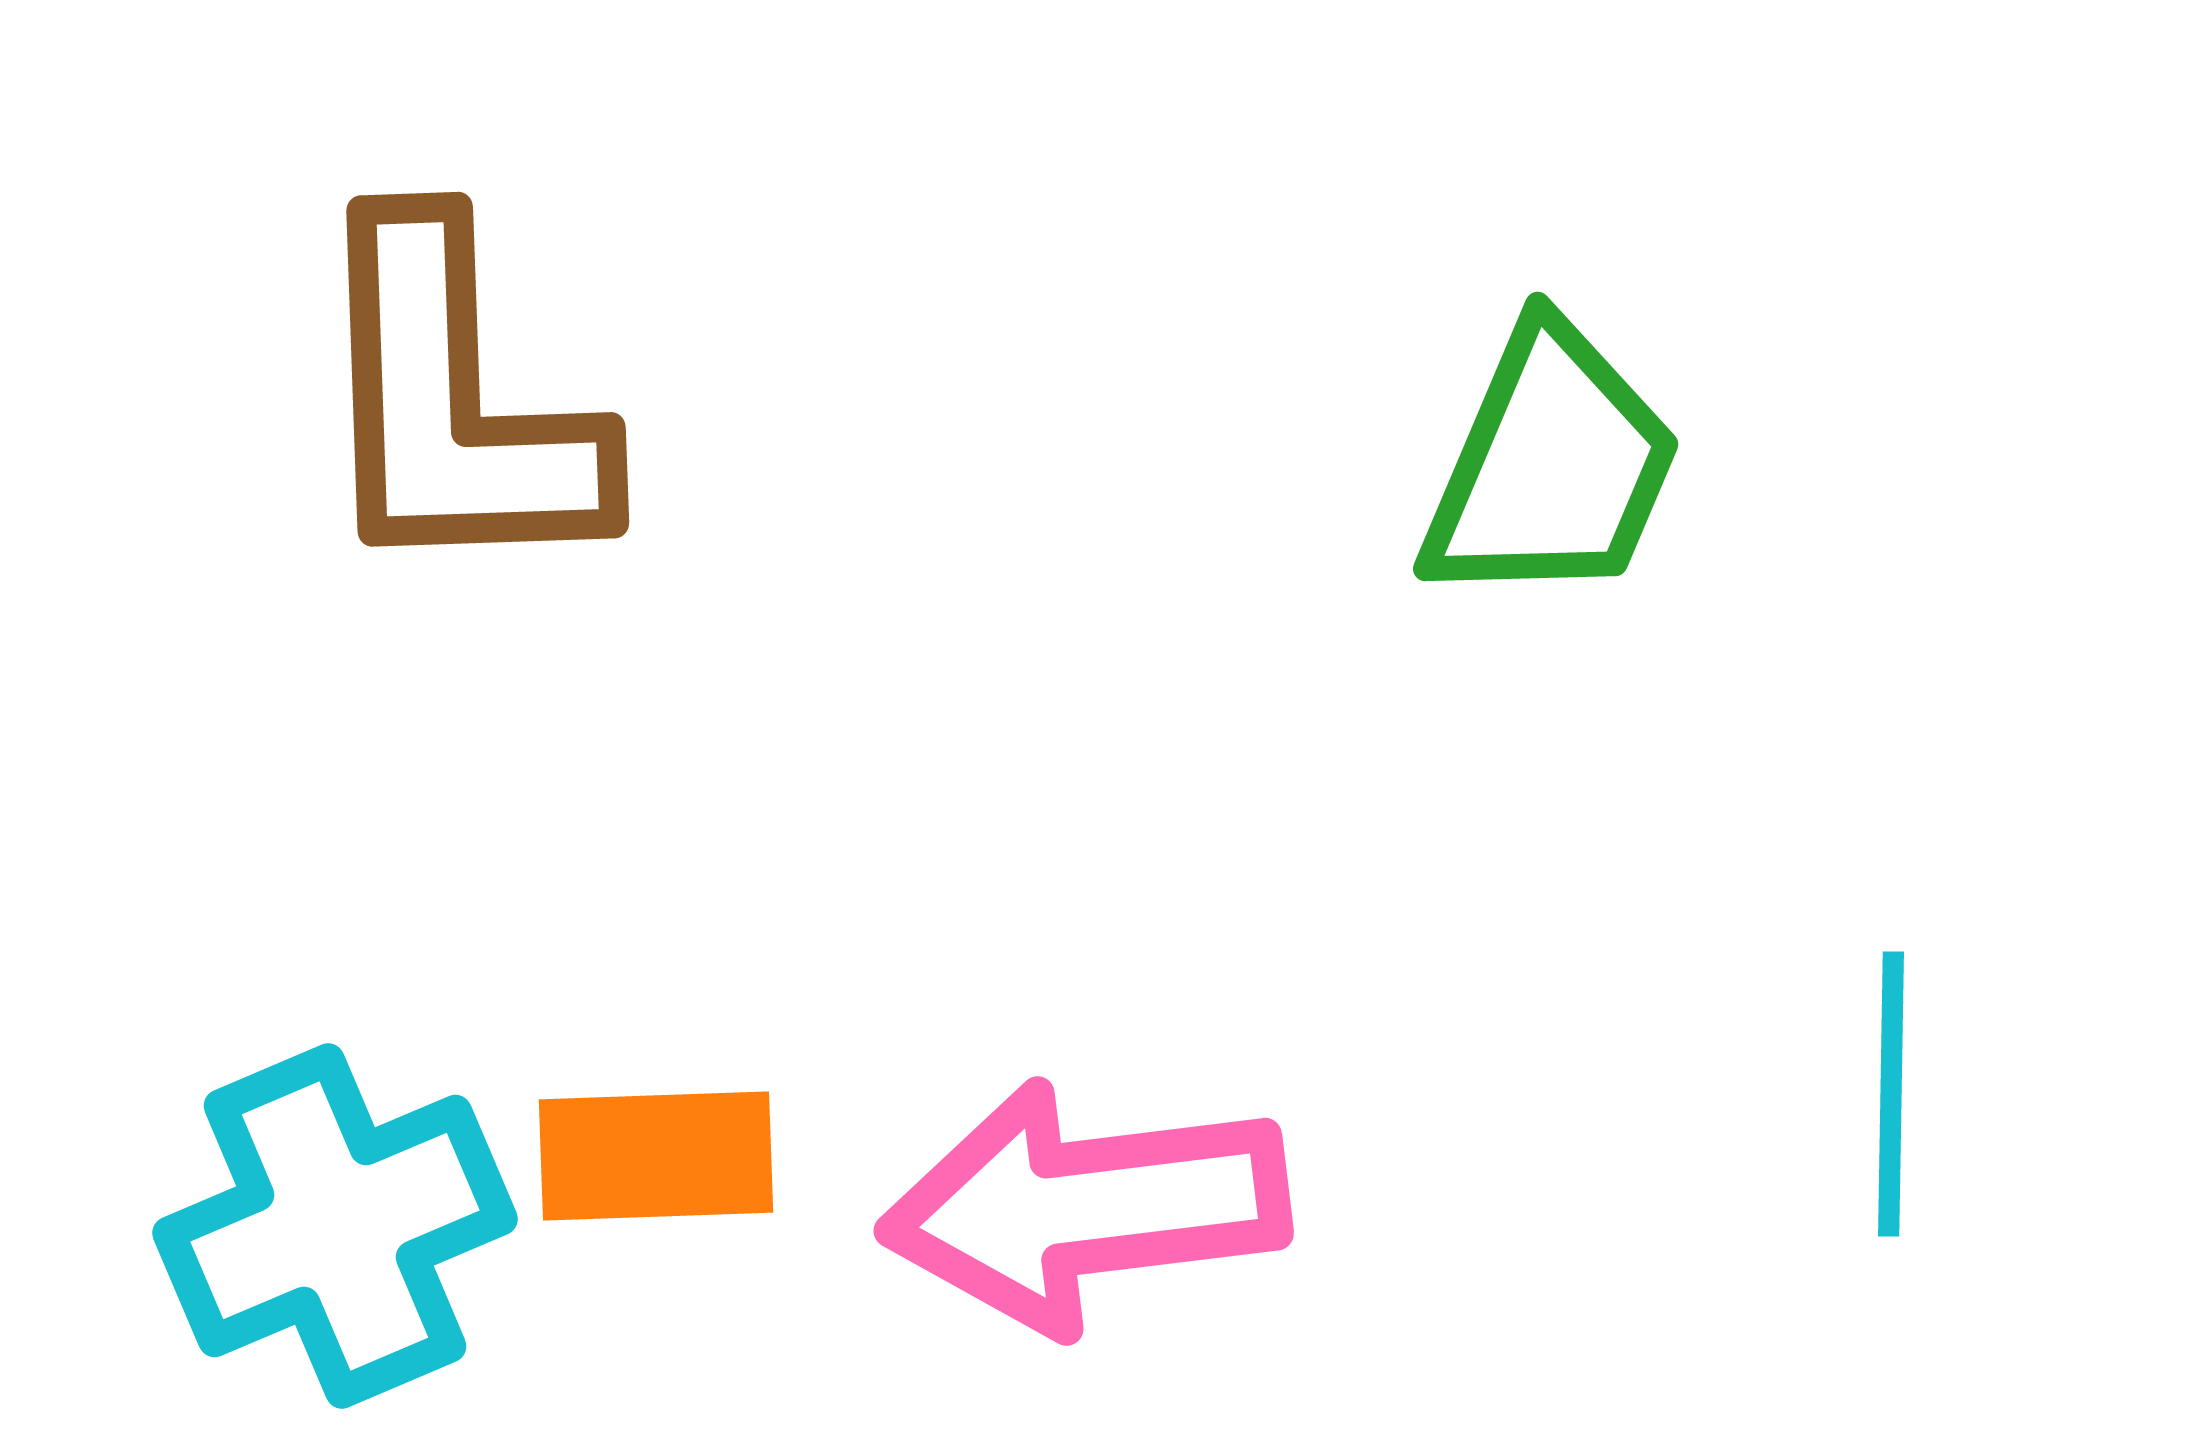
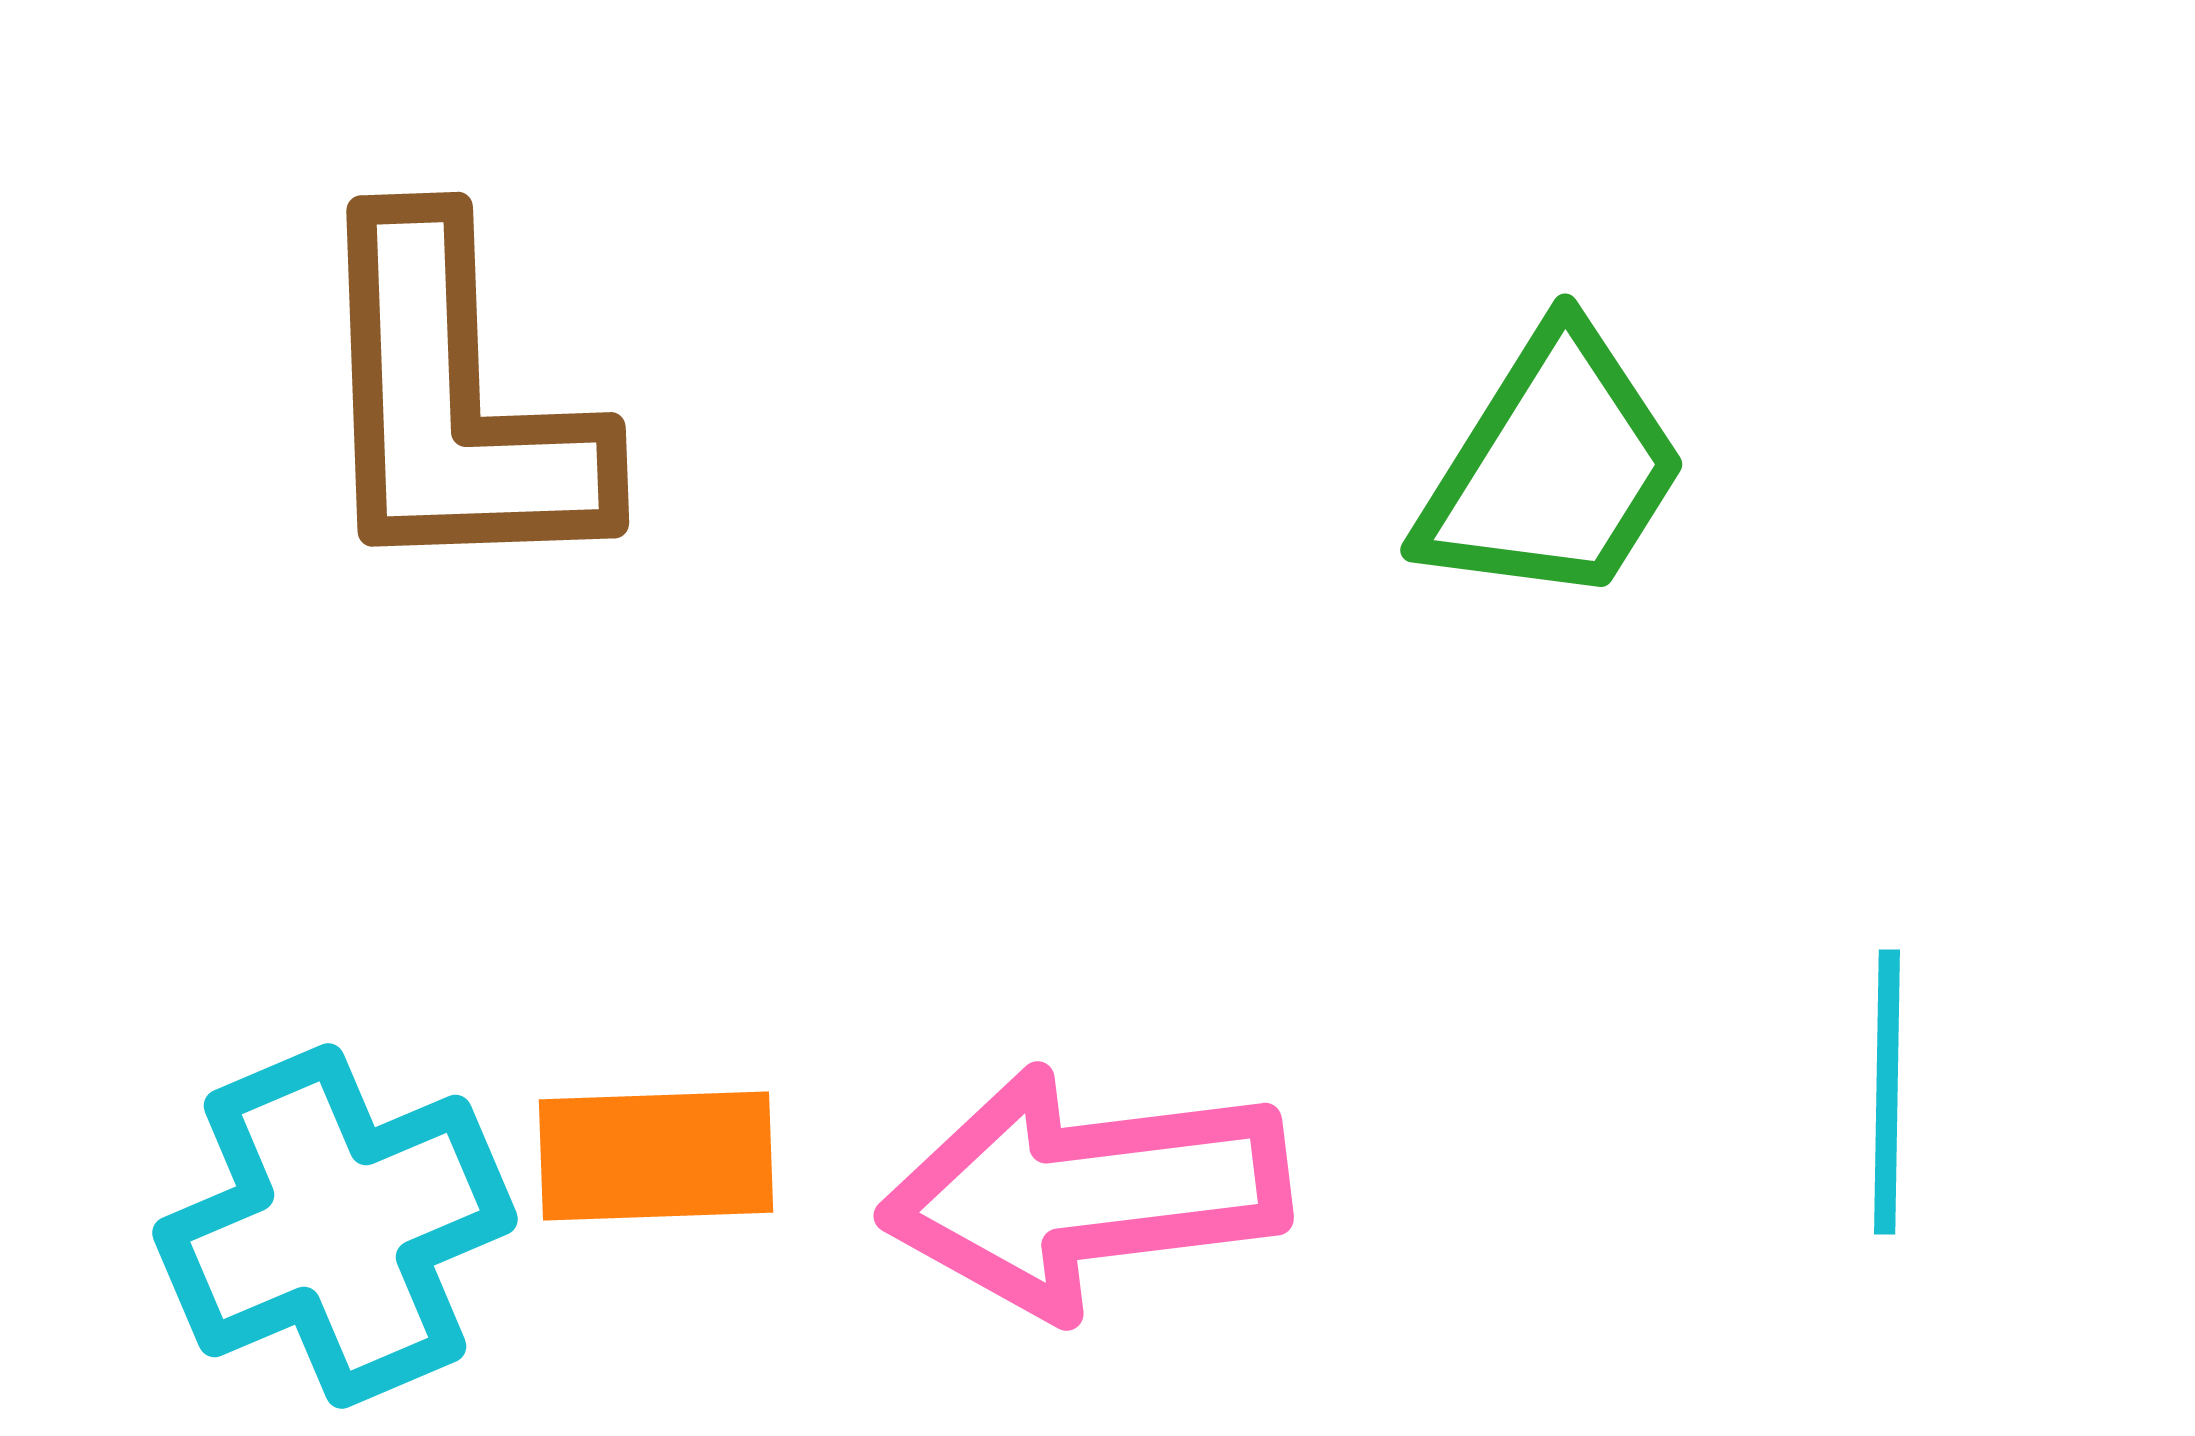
green trapezoid: moved 2 px right, 2 px down; rotated 9 degrees clockwise
cyan line: moved 4 px left, 2 px up
pink arrow: moved 15 px up
